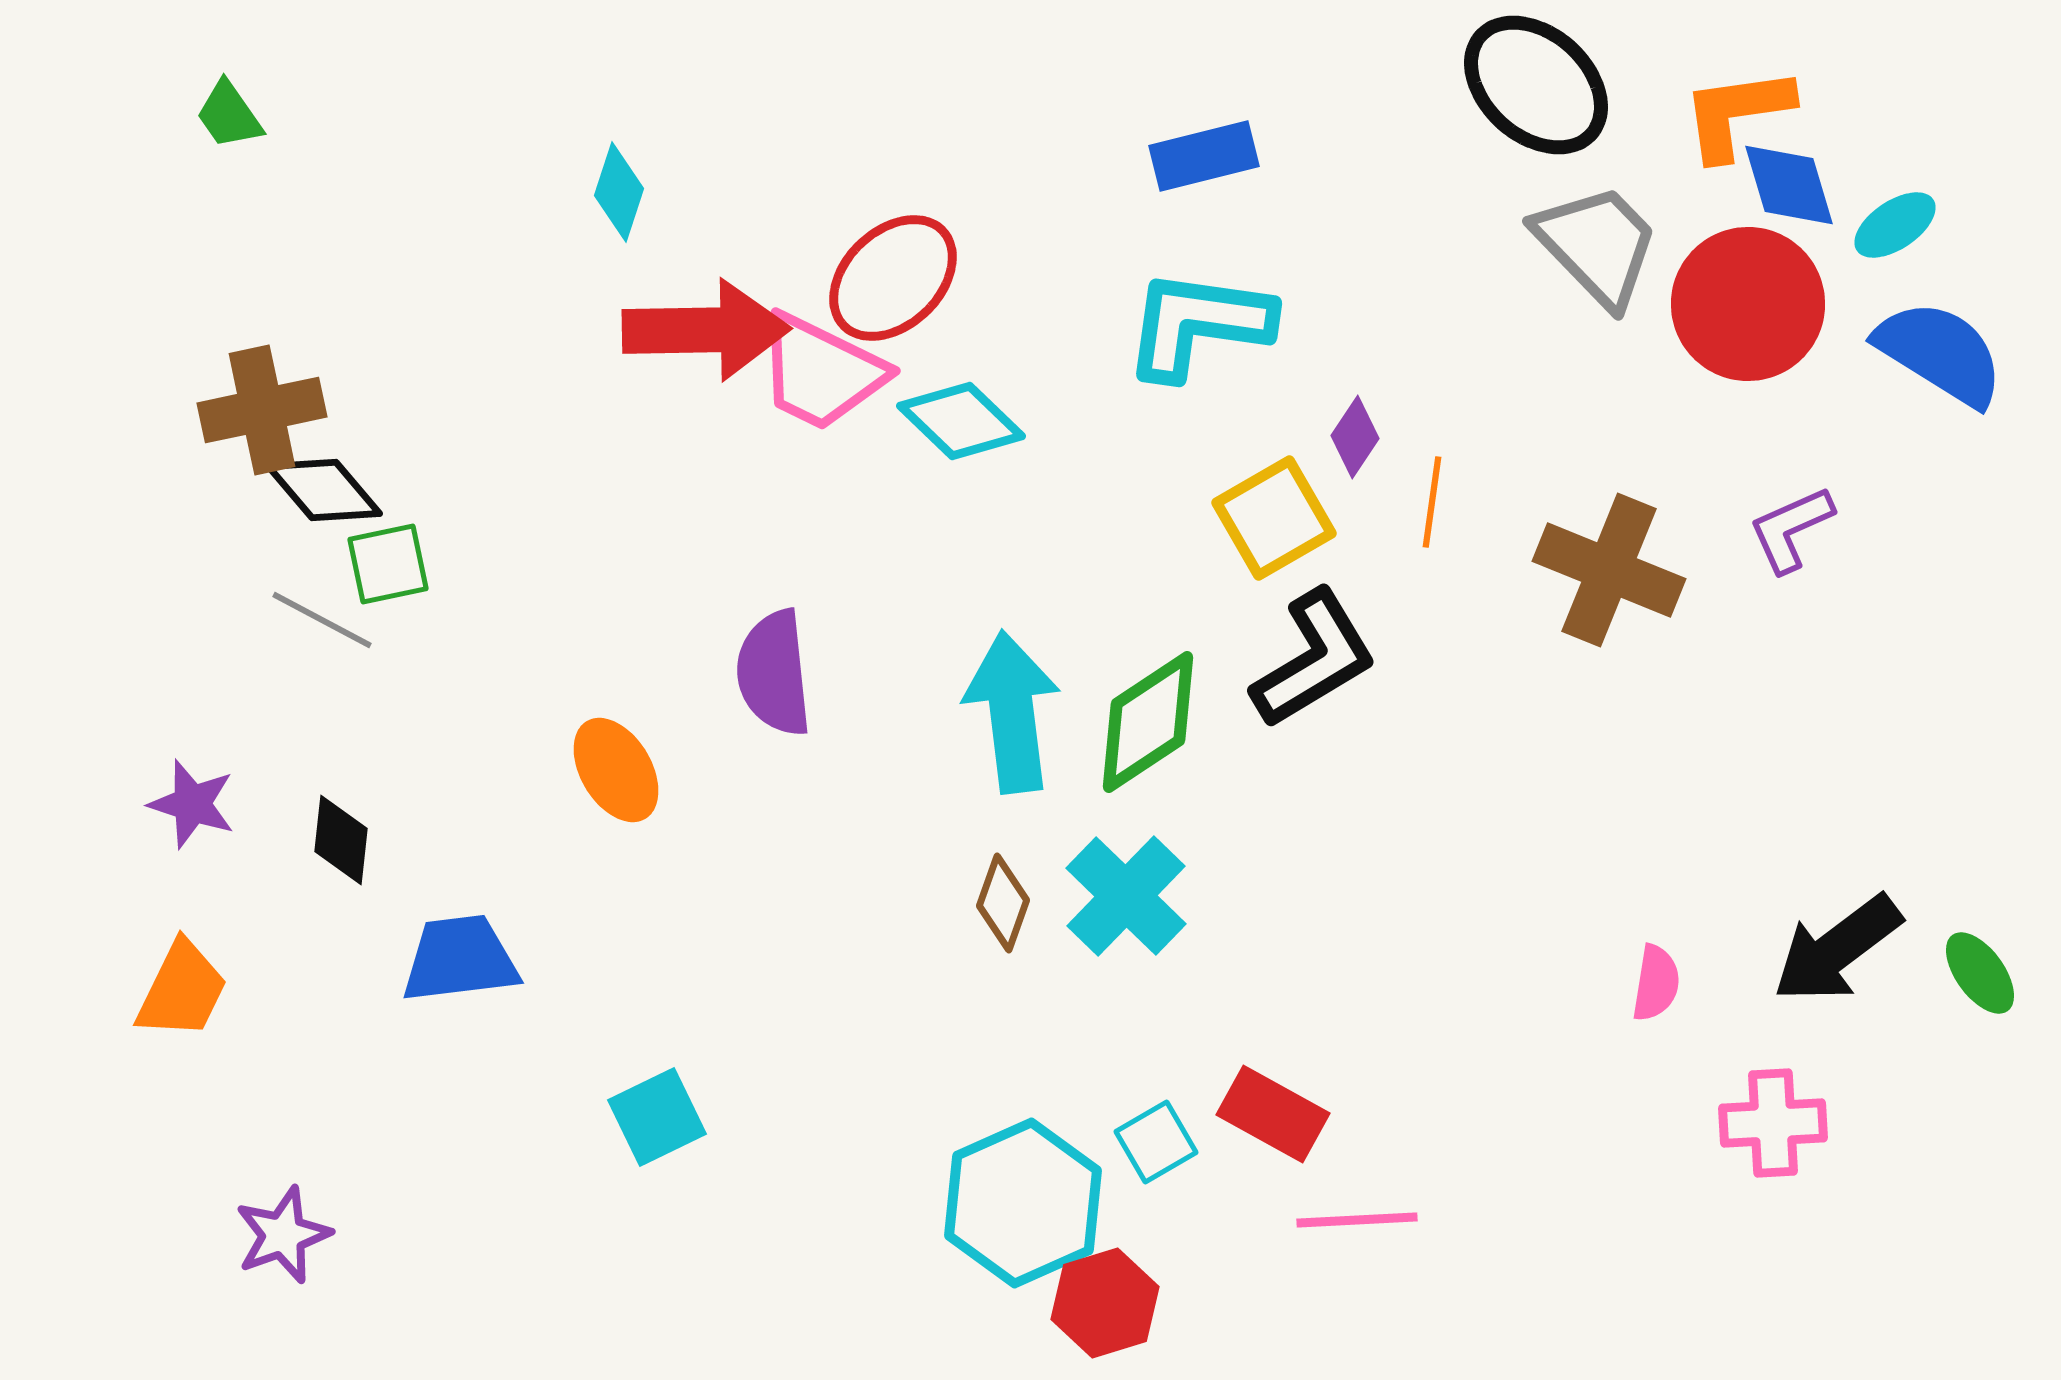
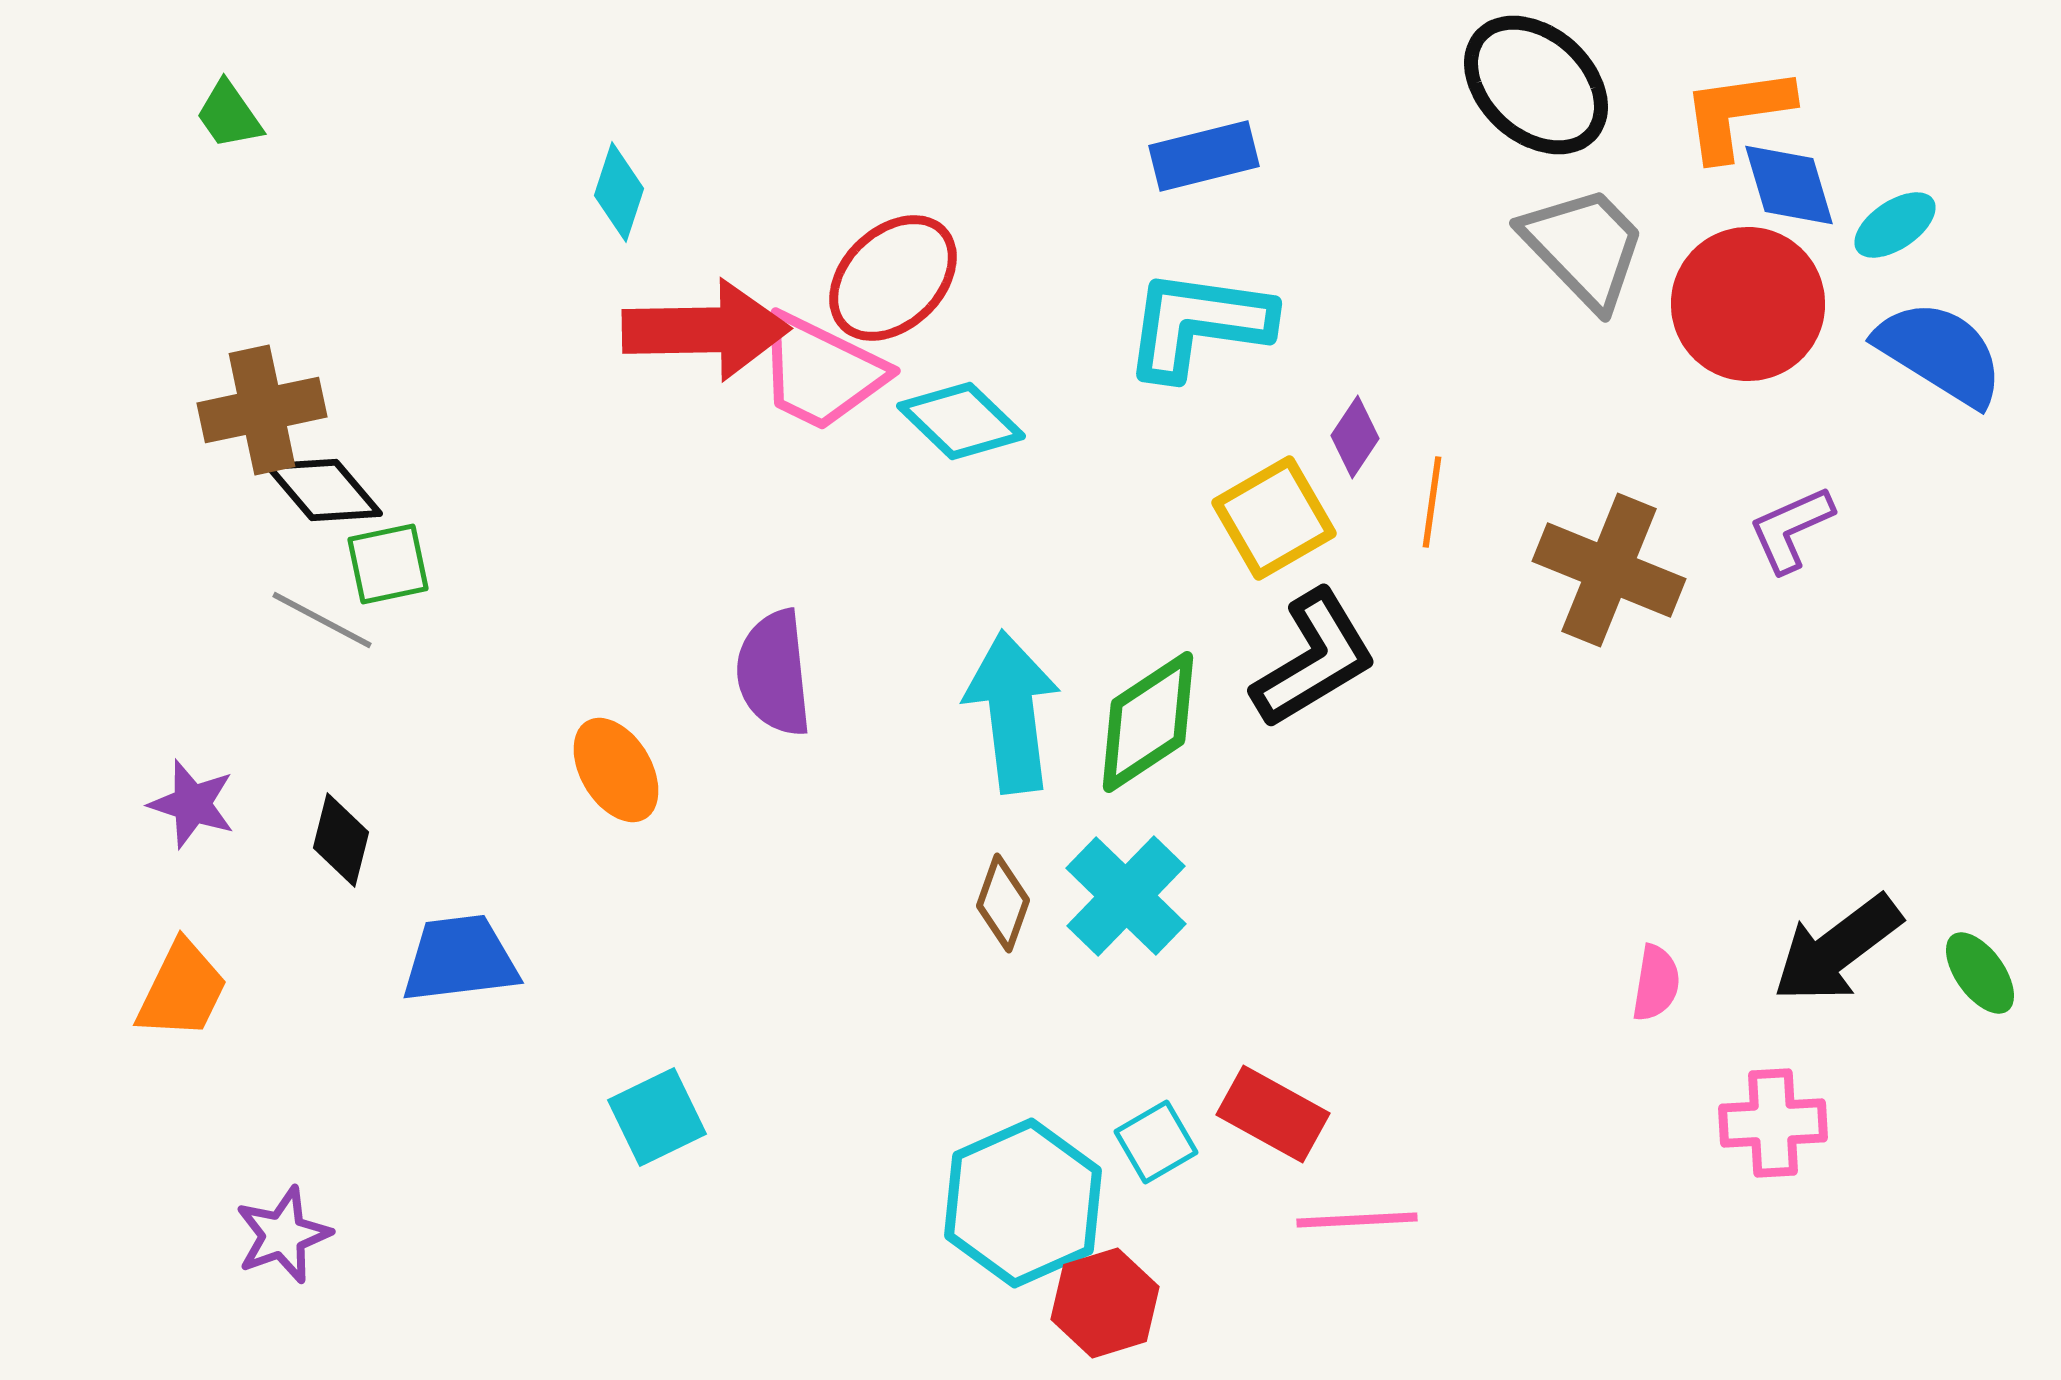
gray trapezoid at (1597, 245): moved 13 px left, 2 px down
black diamond at (341, 840): rotated 8 degrees clockwise
